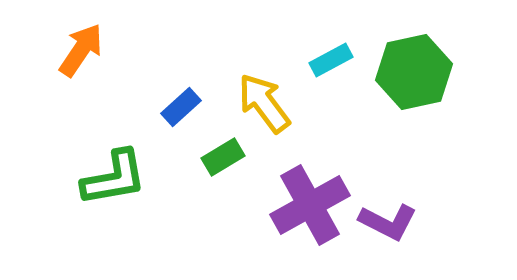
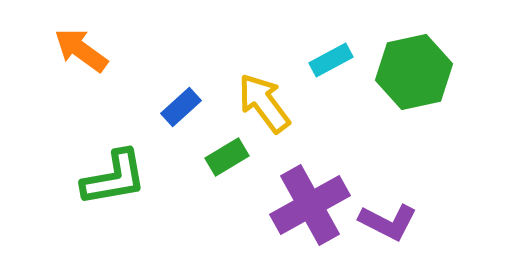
orange arrow: rotated 88 degrees counterclockwise
green rectangle: moved 4 px right
